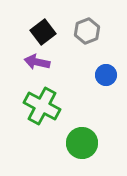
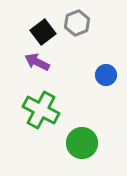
gray hexagon: moved 10 px left, 8 px up
purple arrow: rotated 15 degrees clockwise
green cross: moved 1 px left, 4 px down
